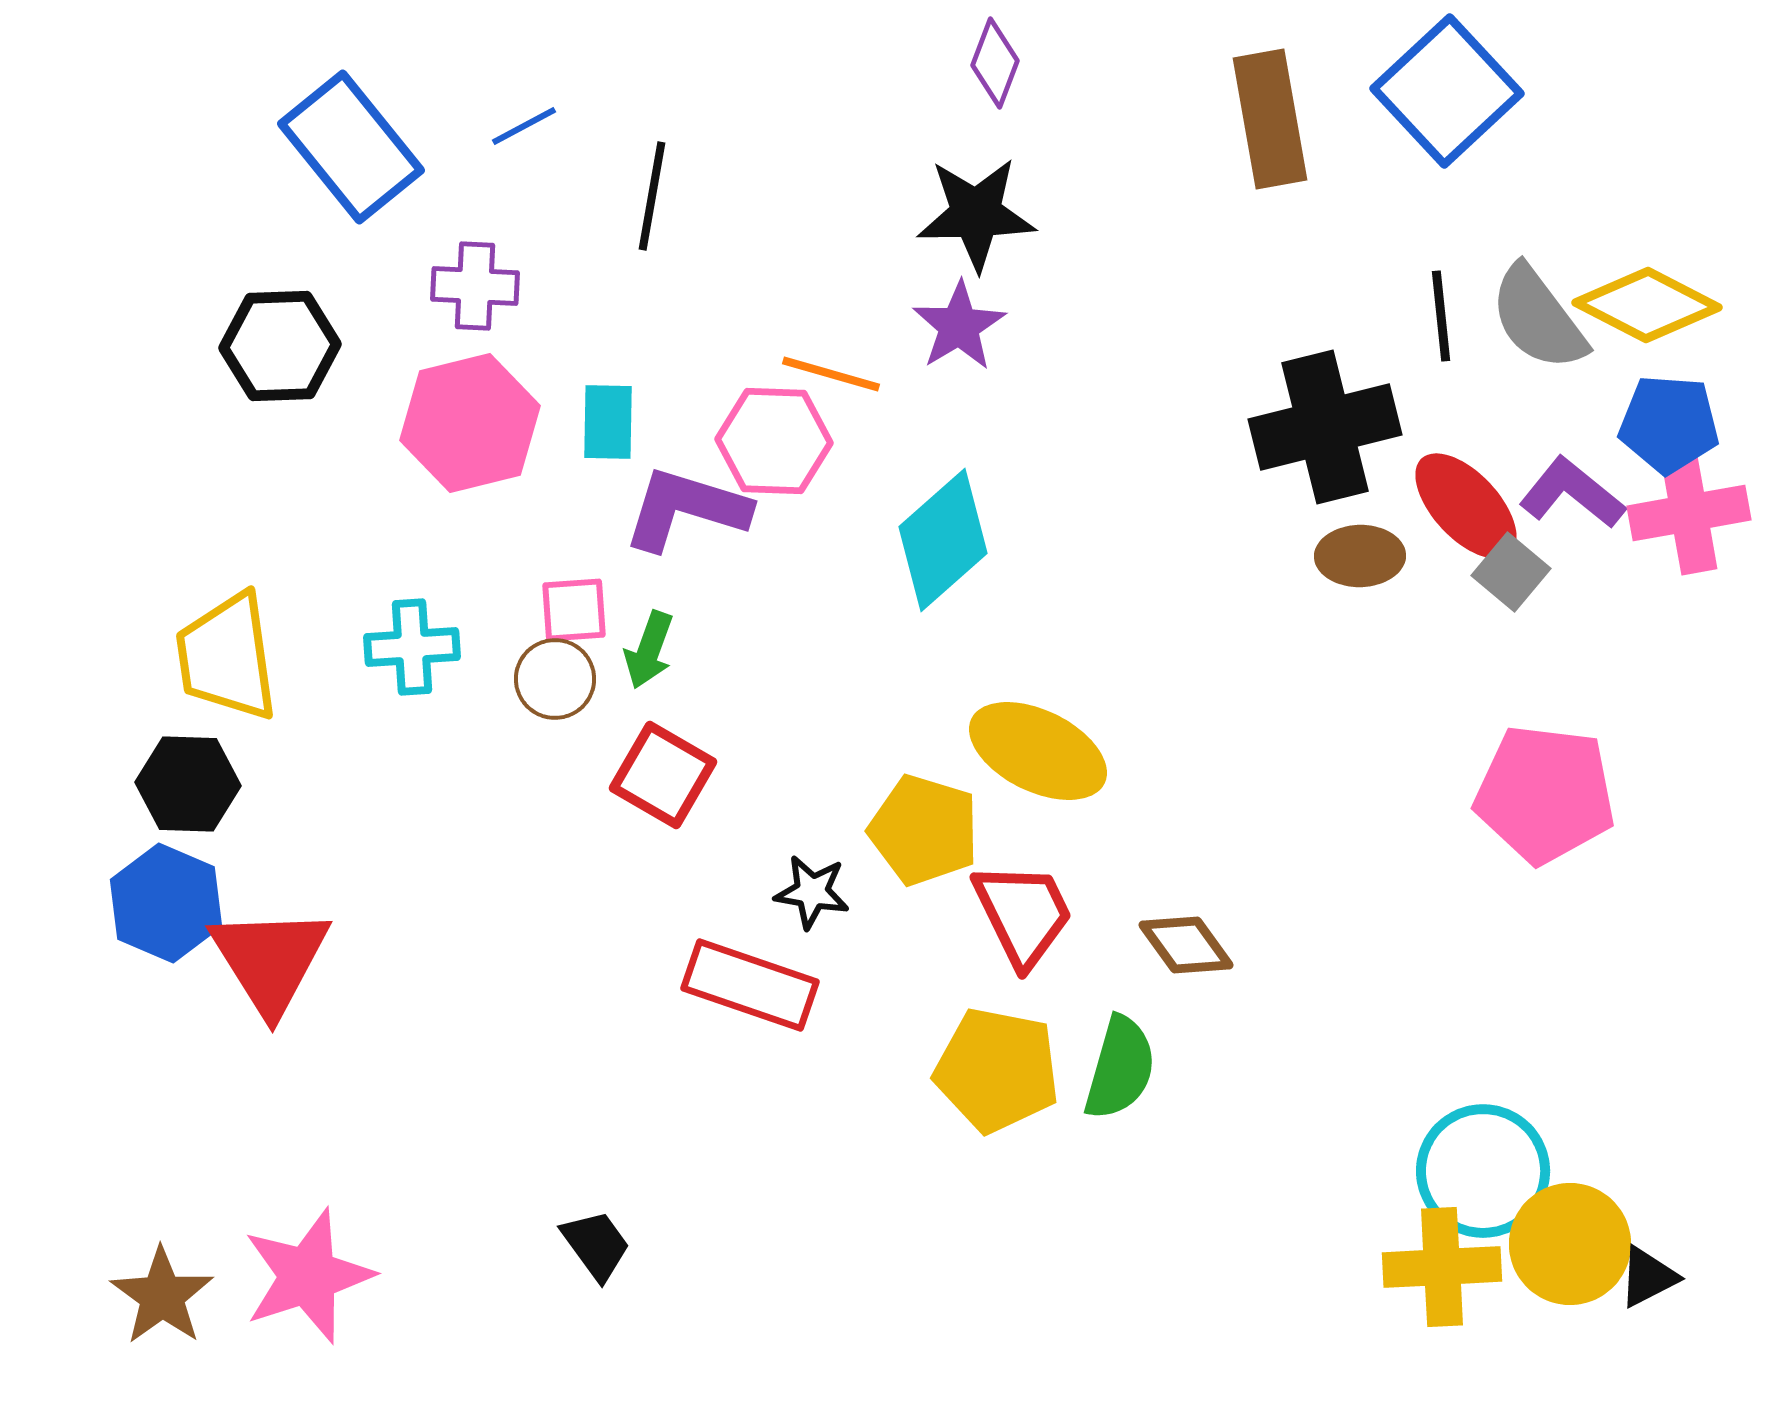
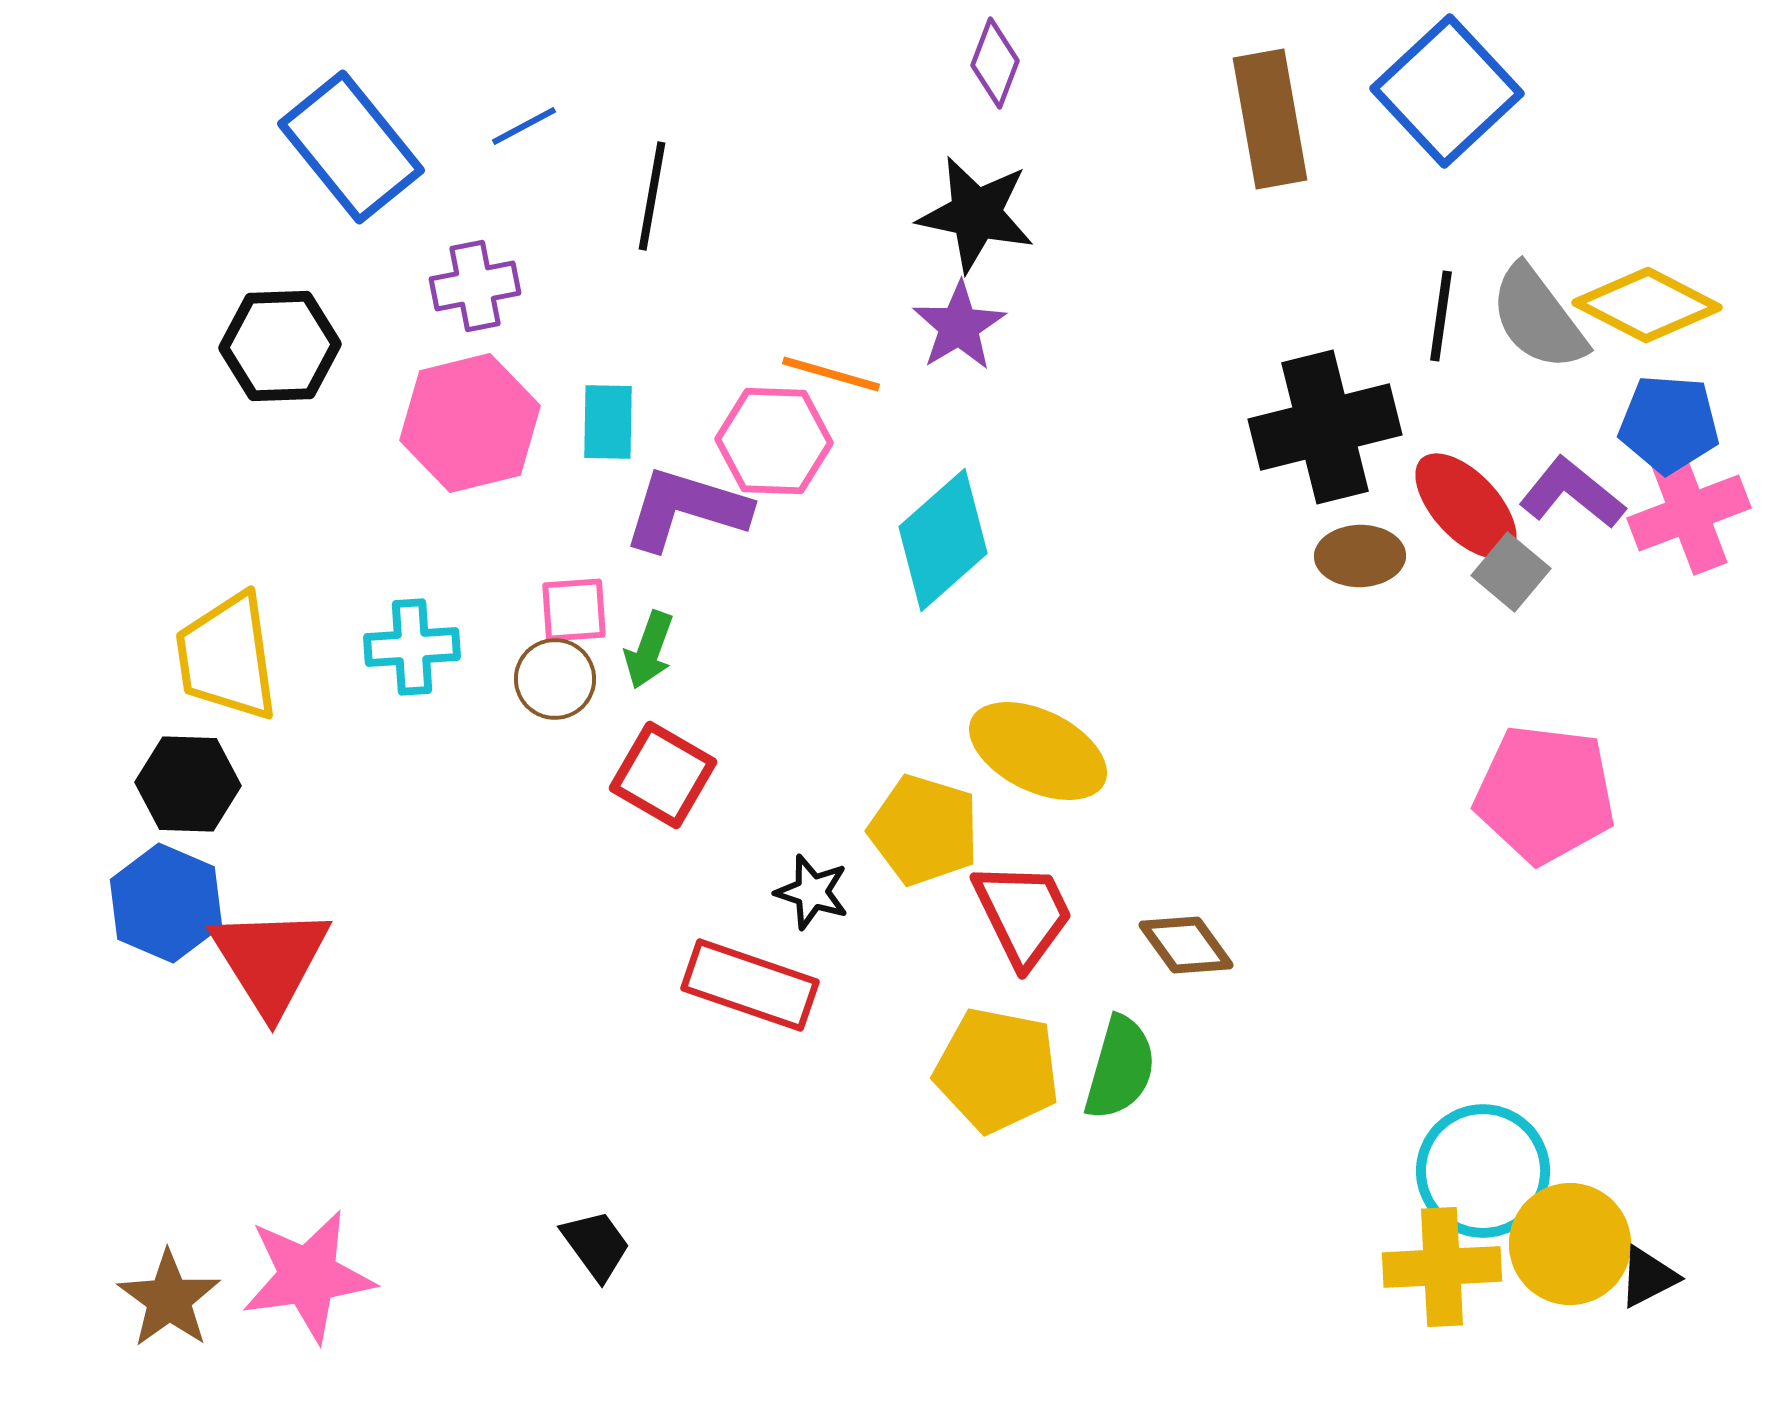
black star at (976, 214): rotated 13 degrees clockwise
purple cross at (475, 286): rotated 14 degrees counterclockwise
black line at (1441, 316): rotated 14 degrees clockwise
pink cross at (1689, 513): rotated 11 degrees counterclockwise
black star at (812, 892): rotated 8 degrees clockwise
pink star at (308, 1276): rotated 10 degrees clockwise
brown star at (162, 1296): moved 7 px right, 3 px down
